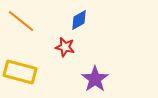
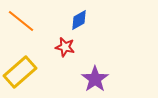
yellow rectangle: rotated 56 degrees counterclockwise
